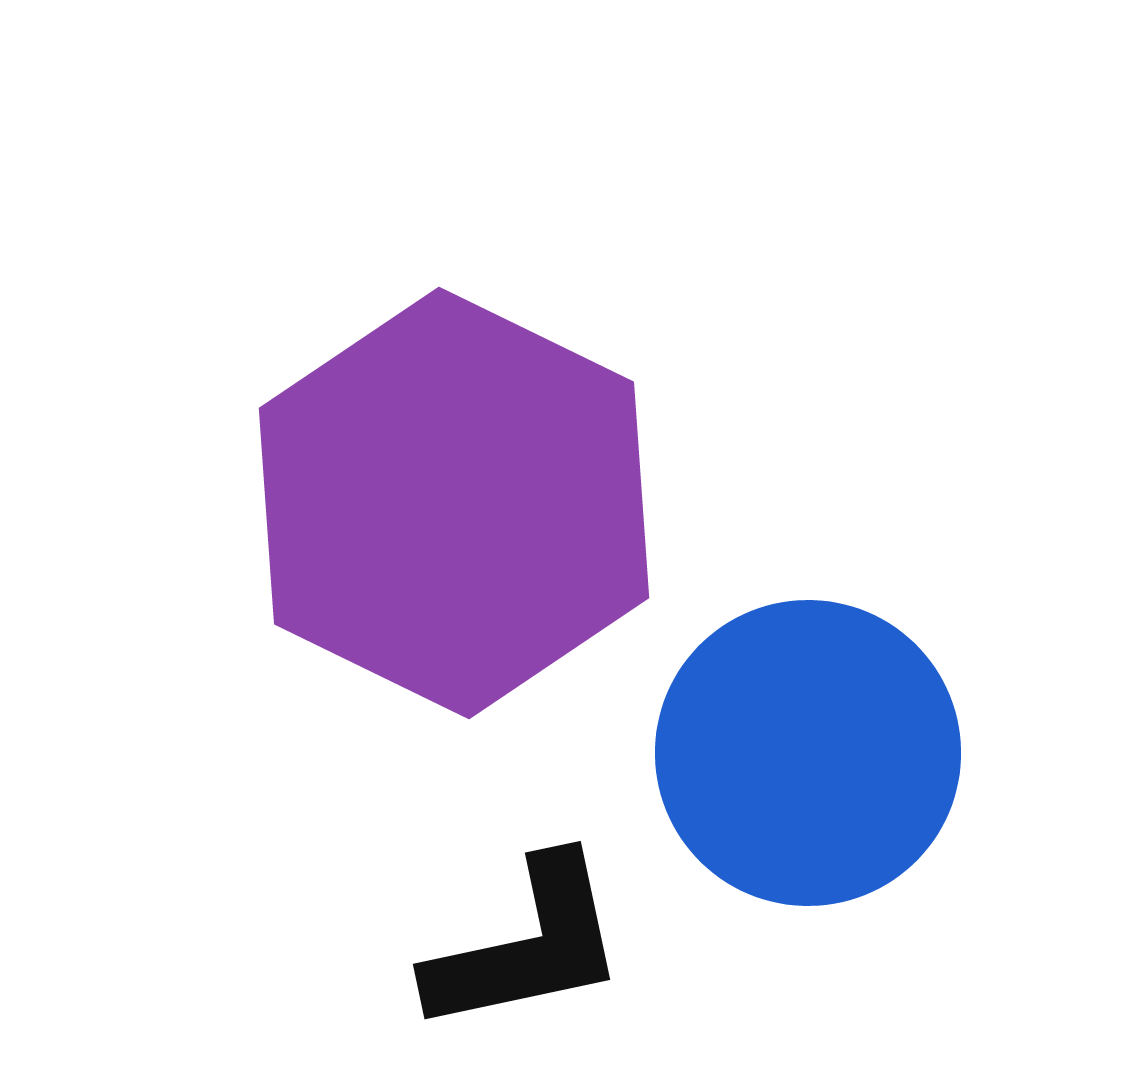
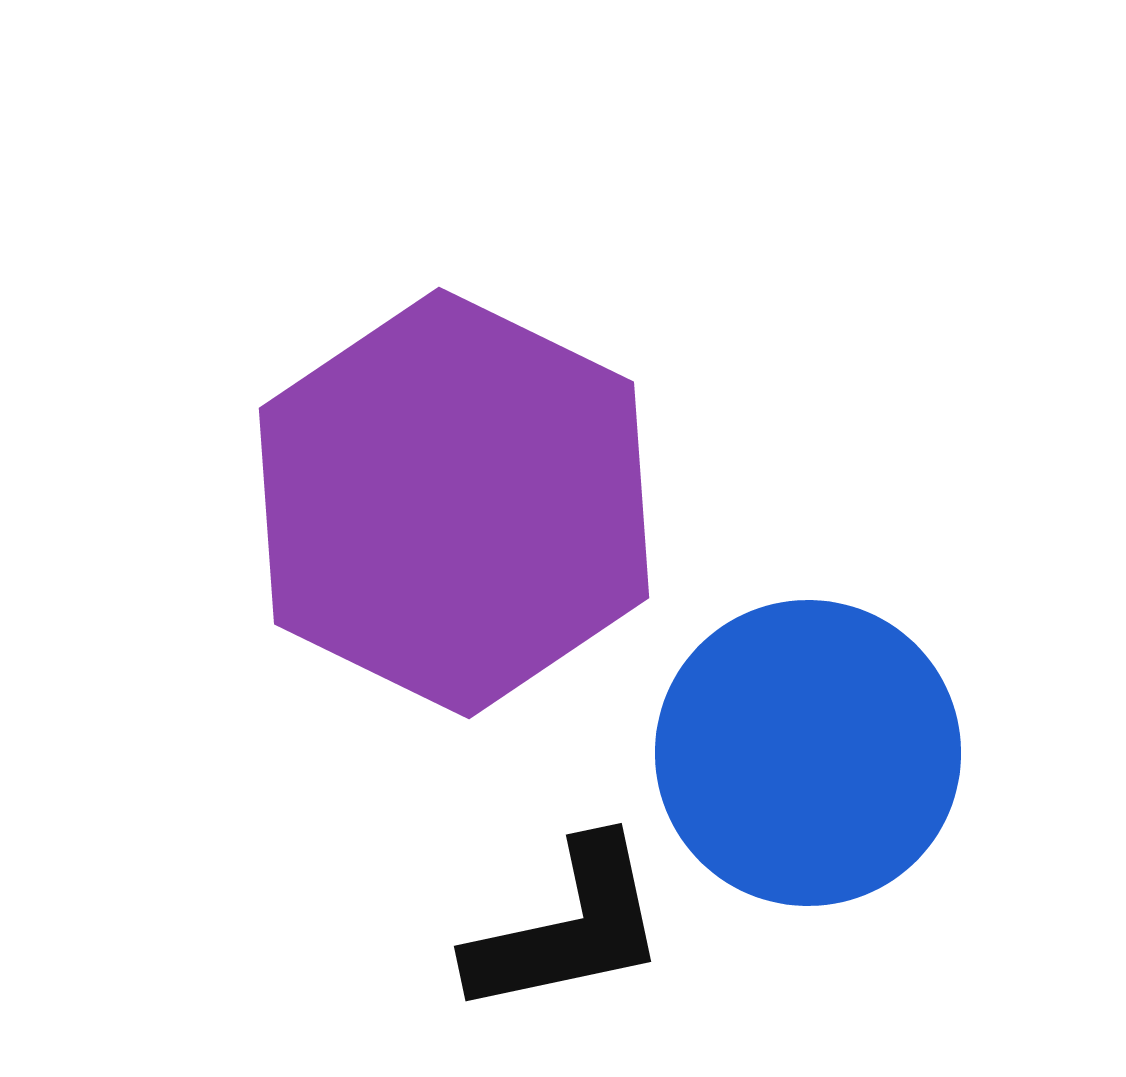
black L-shape: moved 41 px right, 18 px up
